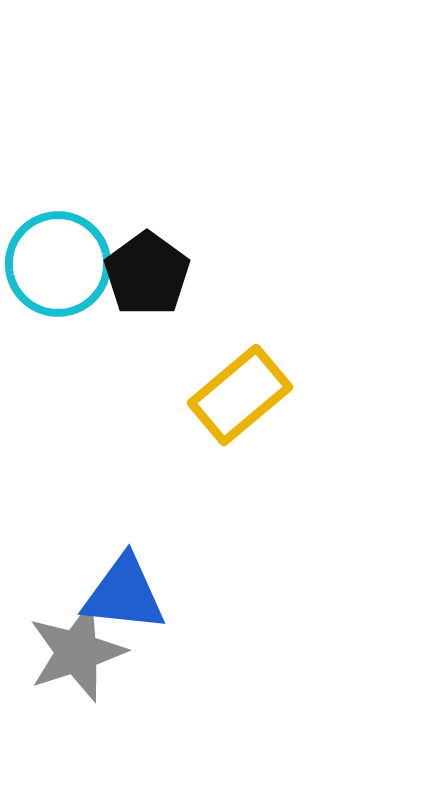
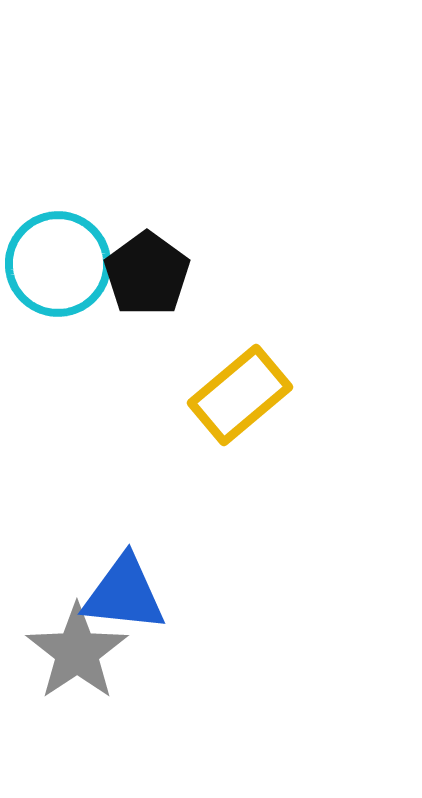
gray star: rotated 16 degrees counterclockwise
